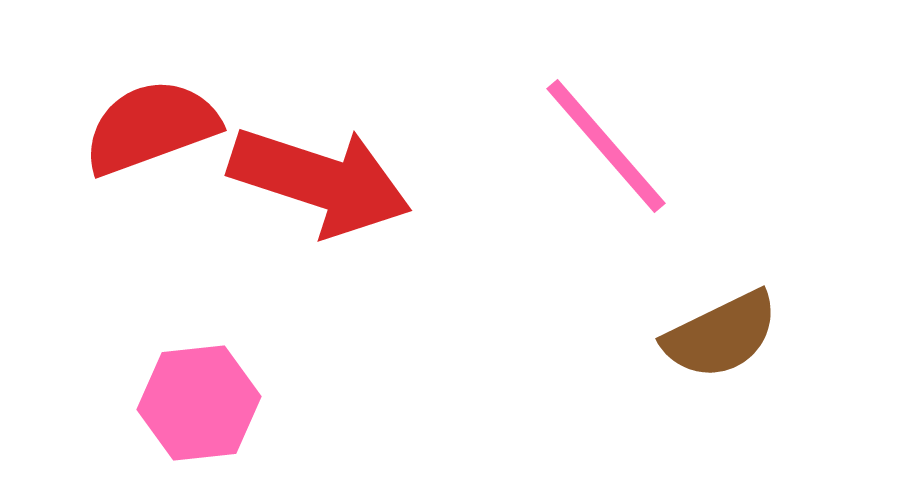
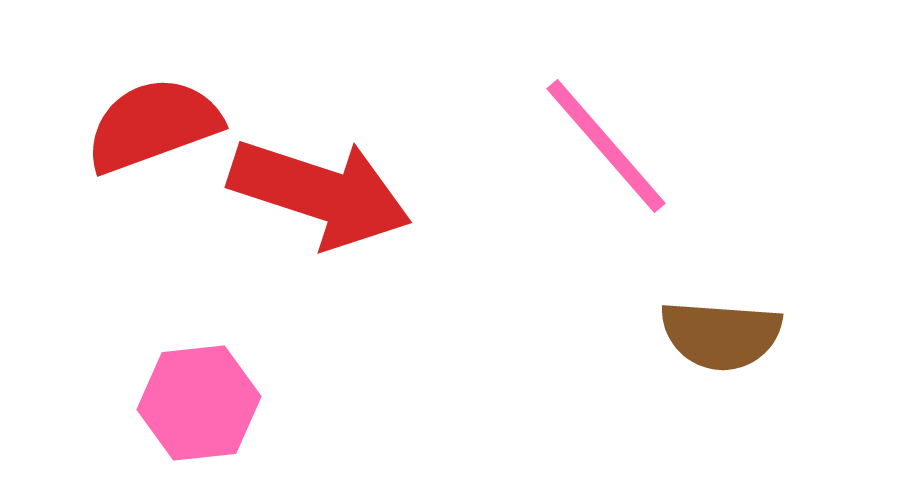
red semicircle: moved 2 px right, 2 px up
red arrow: moved 12 px down
brown semicircle: rotated 30 degrees clockwise
